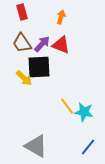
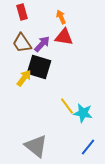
orange arrow: rotated 40 degrees counterclockwise
red triangle: moved 3 px right, 8 px up; rotated 12 degrees counterclockwise
black square: rotated 20 degrees clockwise
yellow arrow: rotated 96 degrees counterclockwise
cyan star: moved 1 px left, 1 px down
gray triangle: rotated 10 degrees clockwise
